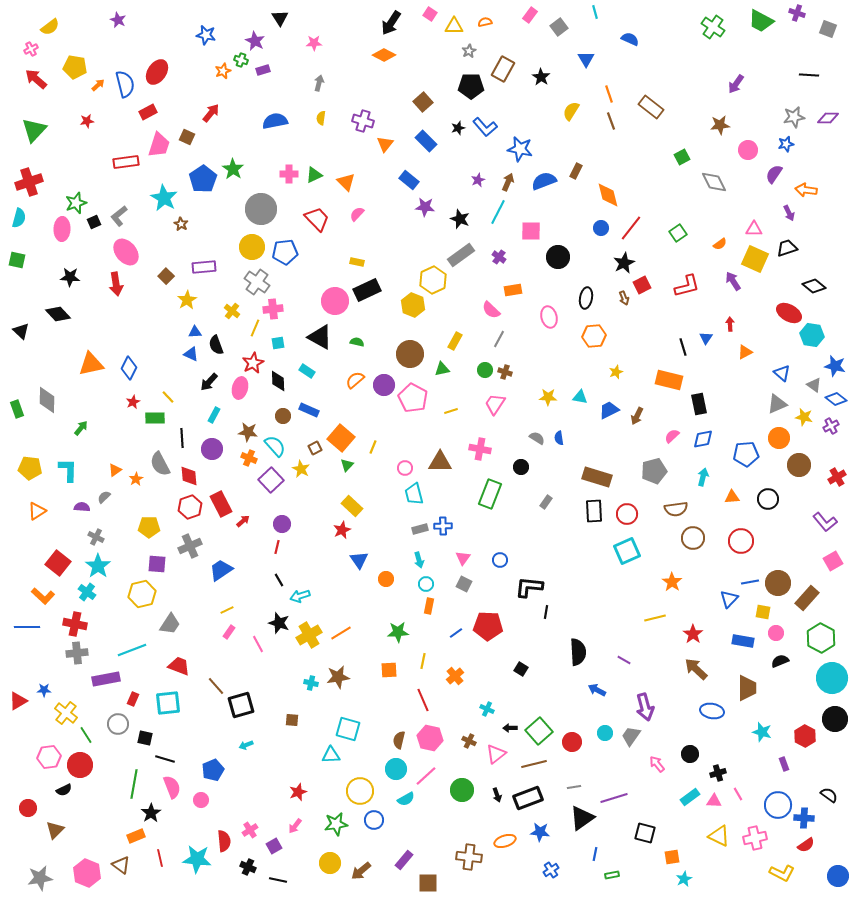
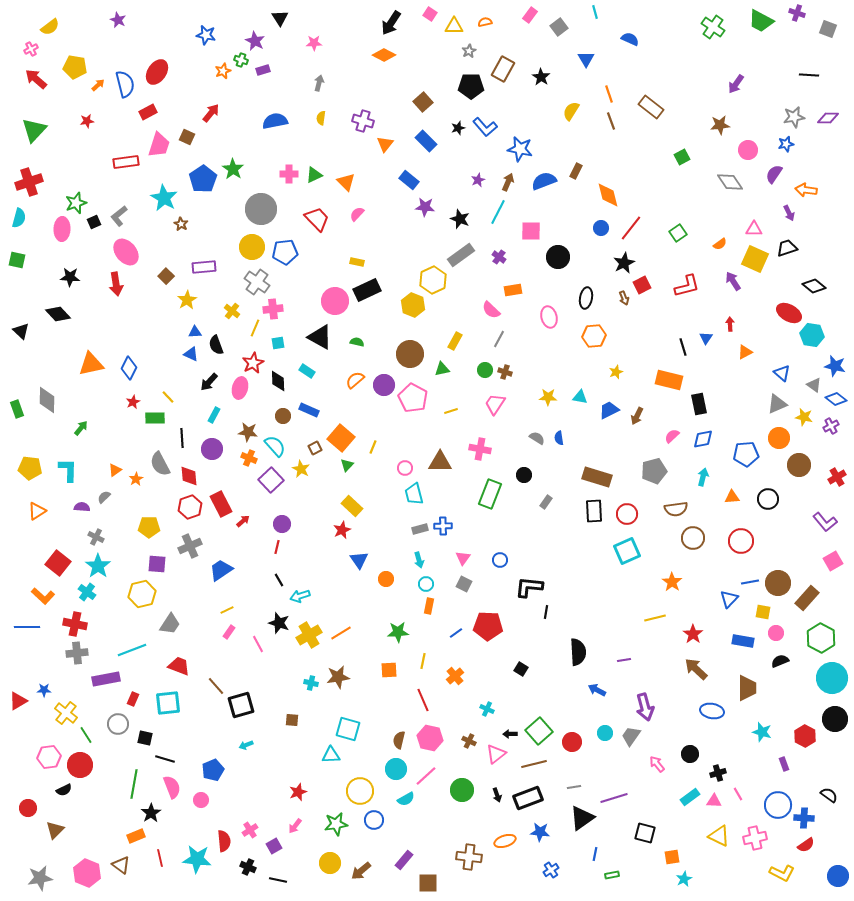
gray diamond at (714, 182): moved 16 px right; rotated 8 degrees counterclockwise
black circle at (521, 467): moved 3 px right, 8 px down
purple line at (624, 660): rotated 40 degrees counterclockwise
black arrow at (510, 728): moved 6 px down
